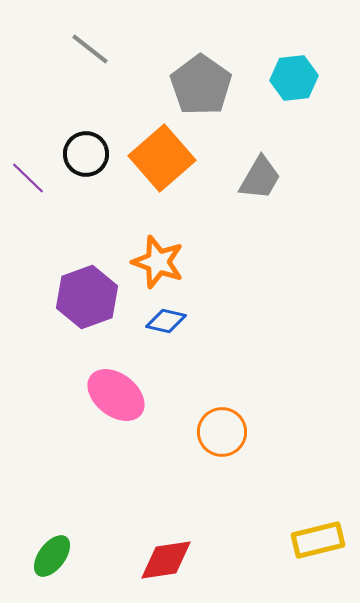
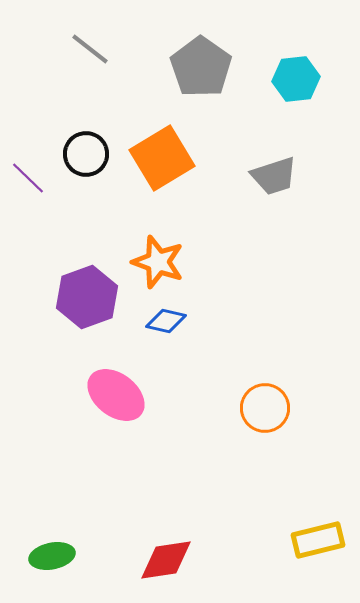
cyan hexagon: moved 2 px right, 1 px down
gray pentagon: moved 18 px up
orange square: rotated 10 degrees clockwise
gray trapezoid: moved 14 px right, 2 px up; rotated 42 degrees clockwise
orange circle: moved 43 px right, 24 px up
green ellipse: rotated 42 degrees clockwise
